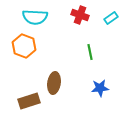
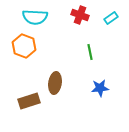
brown ellipse: moved 1 px right
